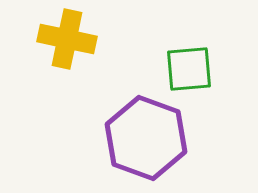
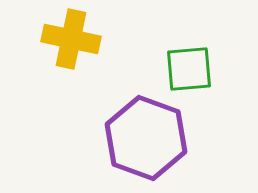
yellow cross: moved 4 px right
